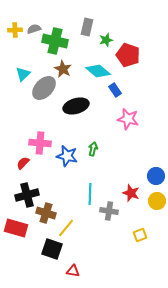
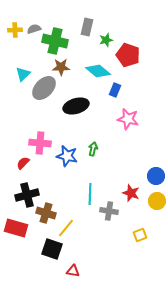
brown star: moved 2 px left, 2 px up; rotated 30 degrees counterclockwise
blue rectangle: rotated 56 degrees clockwise
